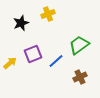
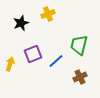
green trapezoid: rotated 40 degrees counterclockwise
yellow arrow: moved 1 px down; rotated 32 degrees counterclockwise
